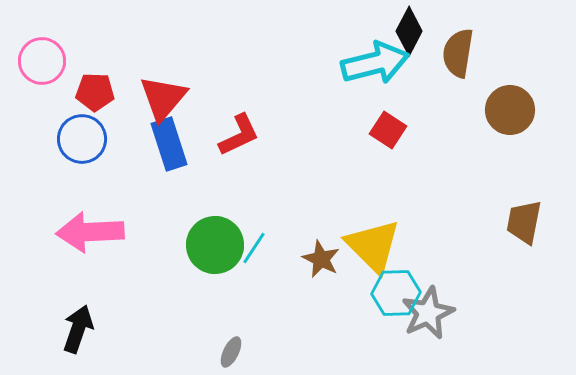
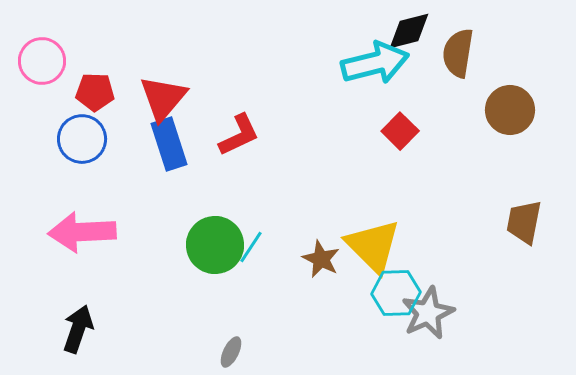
black diamond: rotated 48 degrees clockwise
red square: moved 12 px right, 1 px down; rotated 12 degrees clockwise
pink arrow: moved 8 px left
cyan line: moved 3 px left, 1 px up
